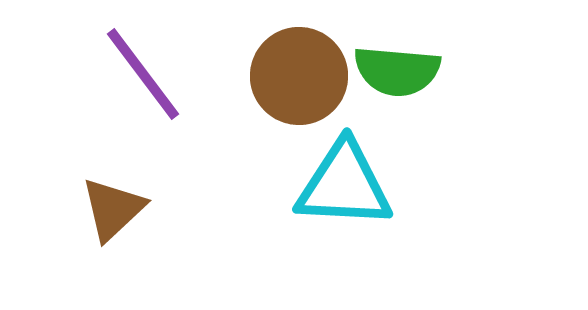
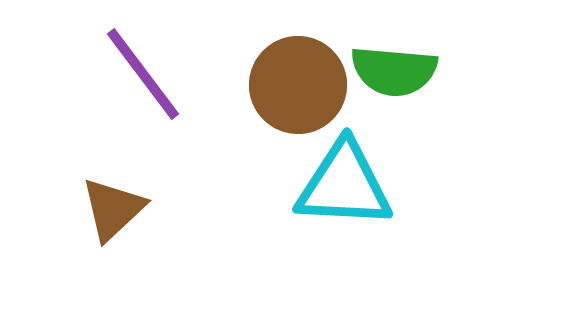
green semicircle: moved 3 px left
brown circle: moved 1 px left, 9 px down
